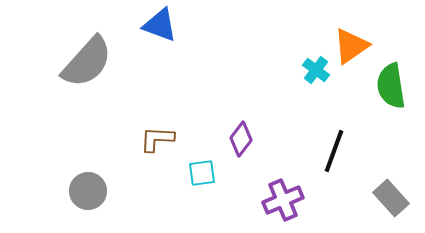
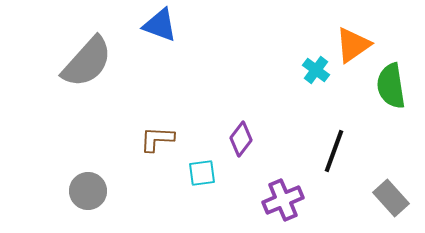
orange triangle: moved 2 px right, 1 px up
